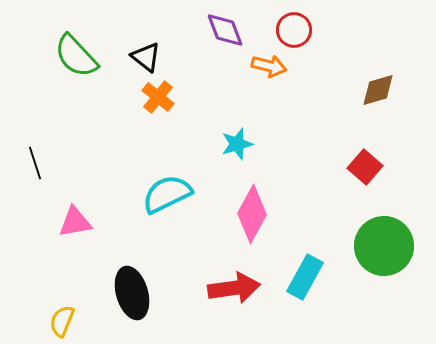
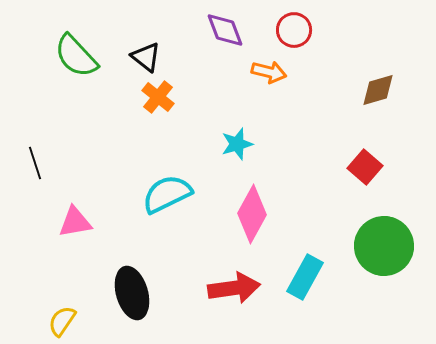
orange arrow: moved 6 px down
yellow semicircle: rotated 12 degrees clockwise
